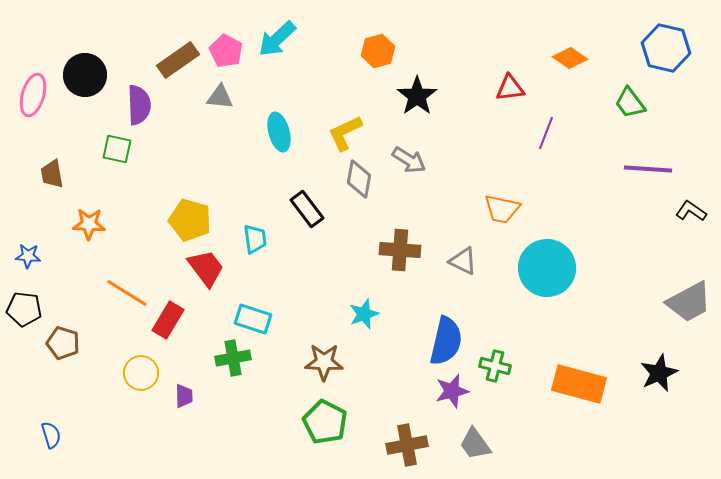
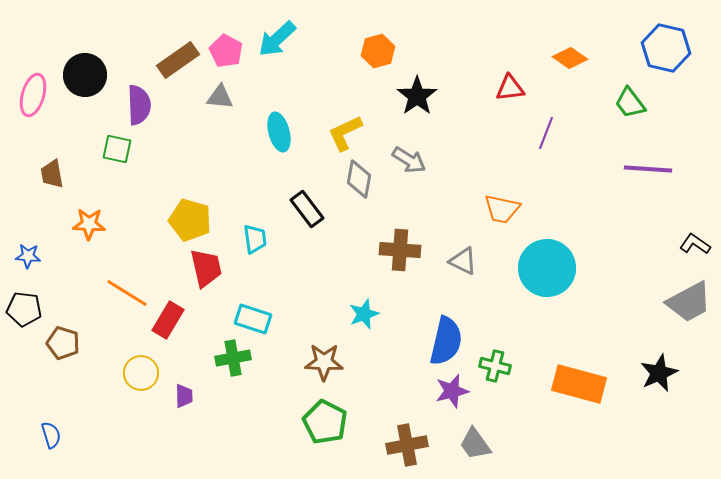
black L-shape at (691, 211): moved 4 px right, 33 px down
red trapezoid at (206, 268): rotated 24 degrees clockwise
